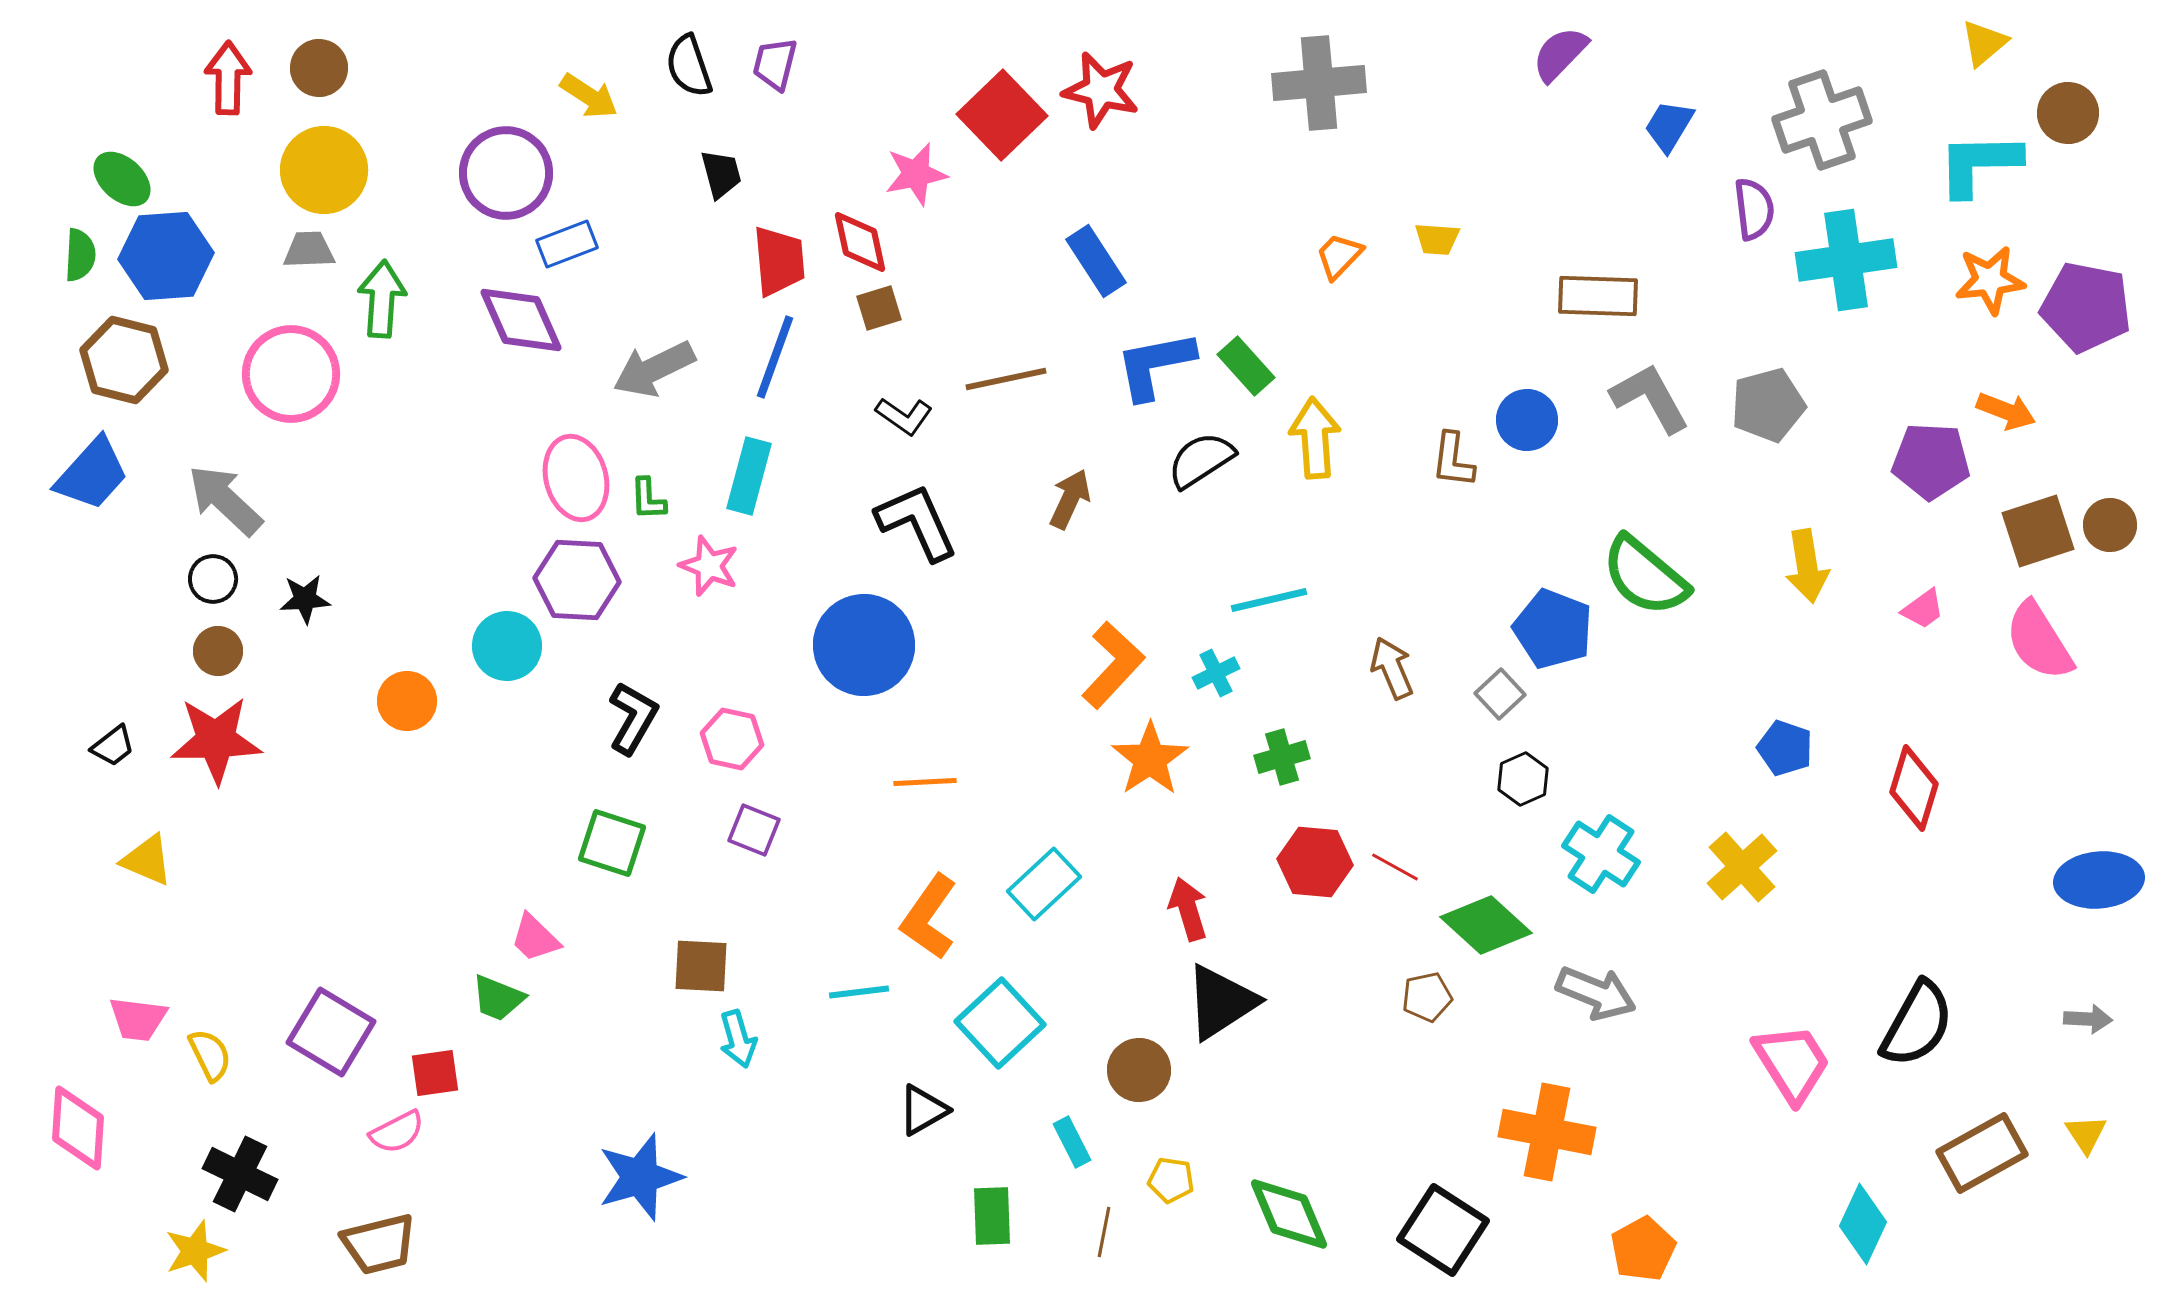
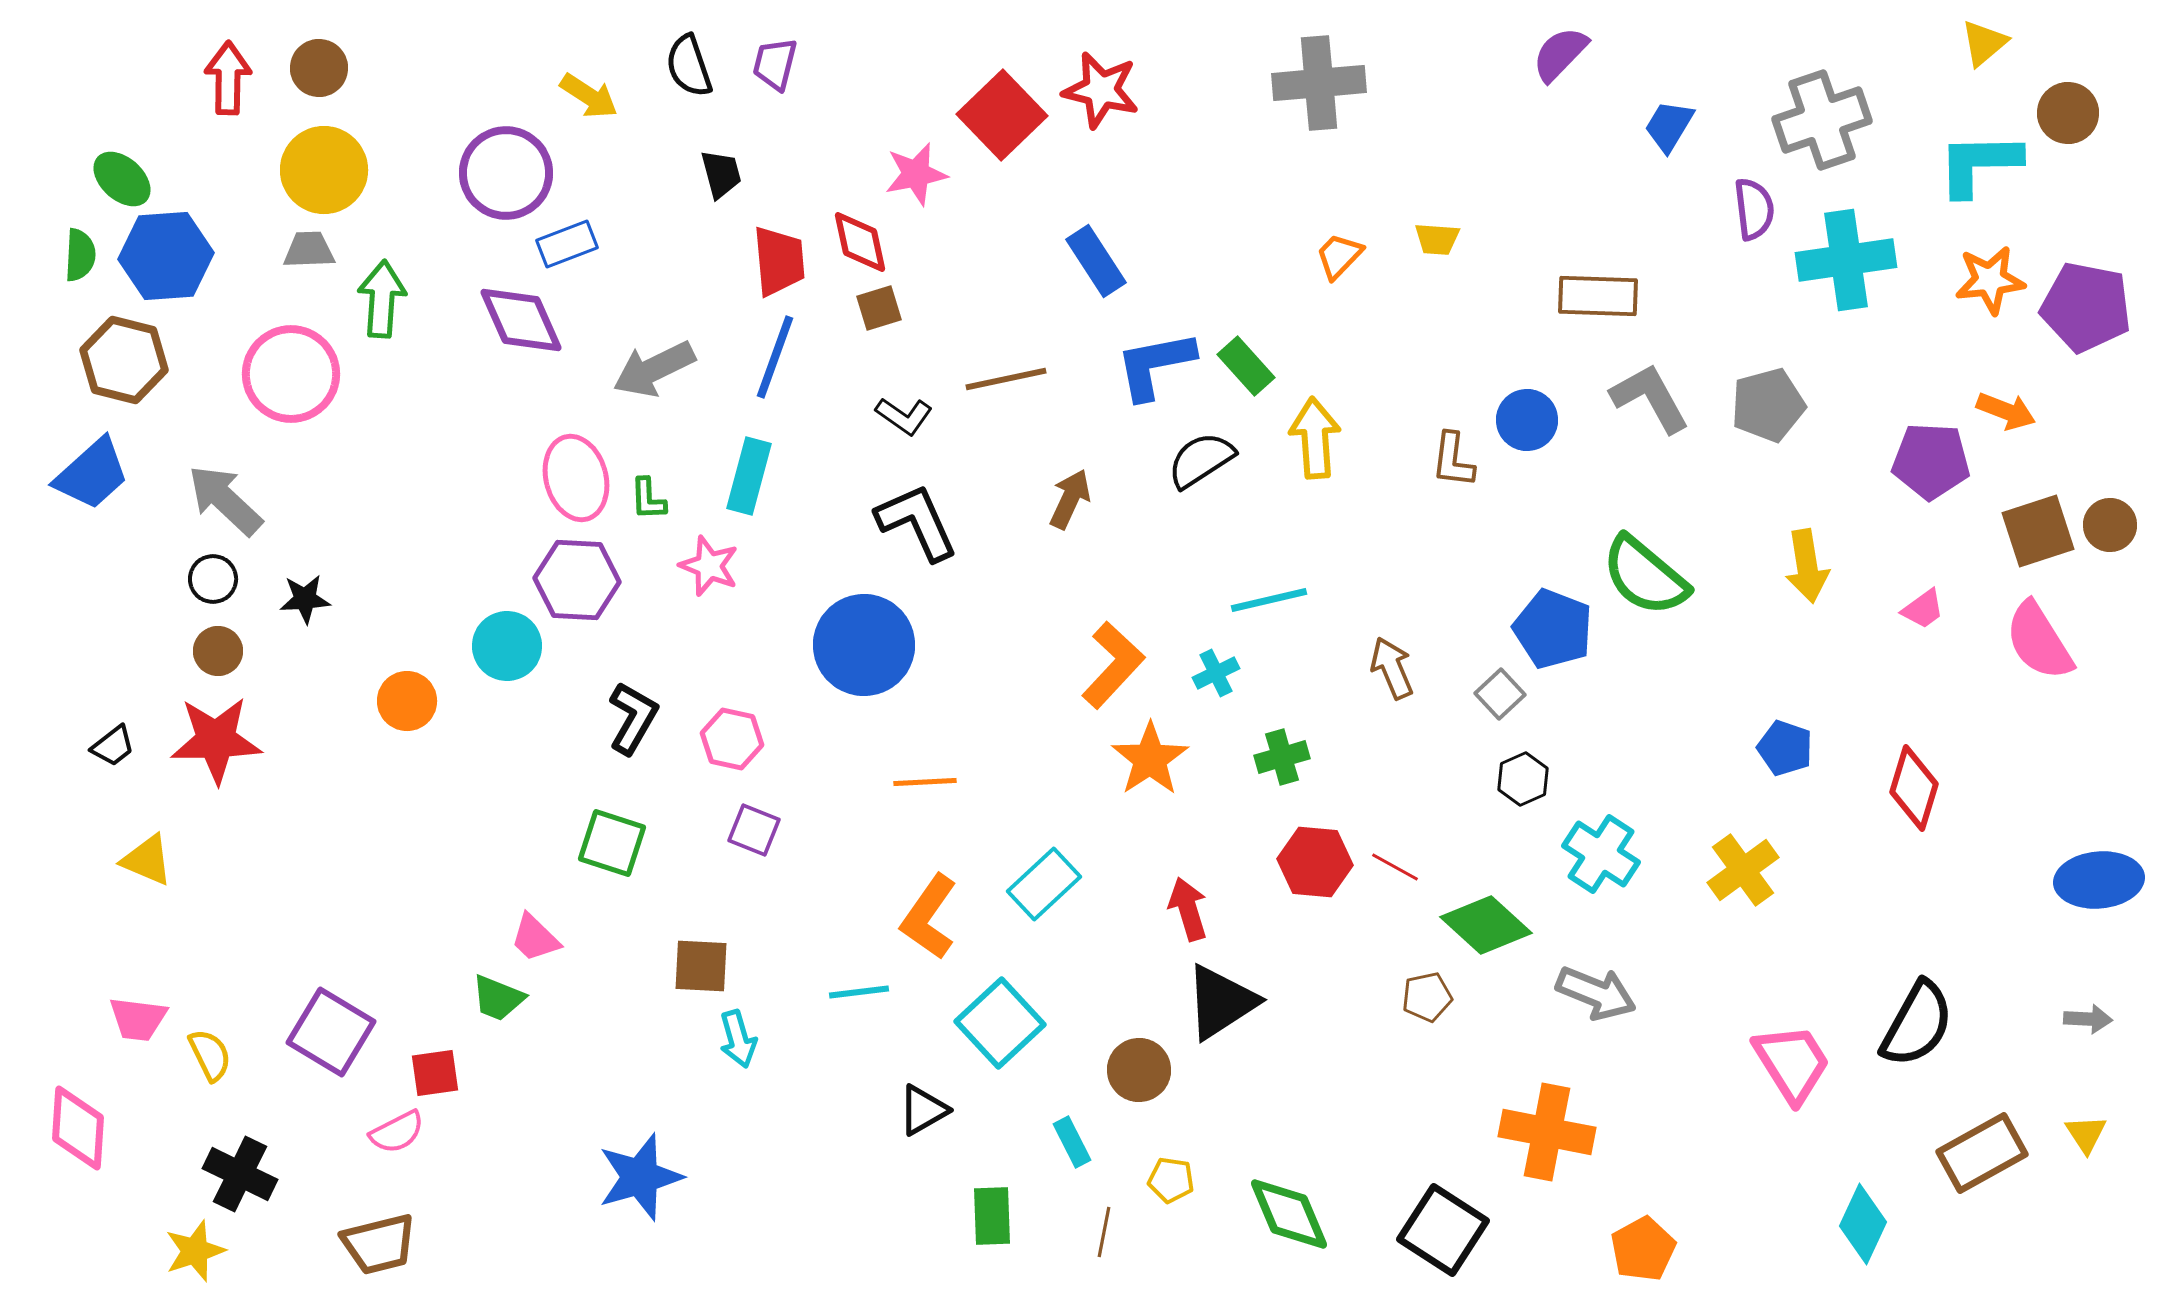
blue trapezoid at (92, 474): rotated 6 degrees clockwise
yellow cross at (1742, 867): moved 1 px right, 3 px down; rotated 6 degrees clockwise
